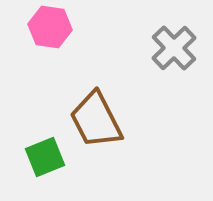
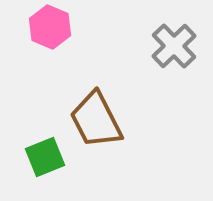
pink hexagon: rotated 15 degrees clockwise
gray cross: moved 2 px up
